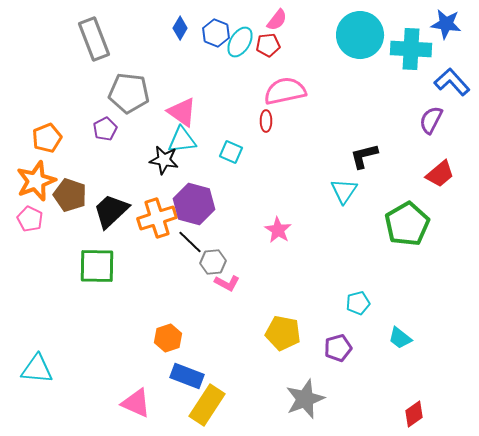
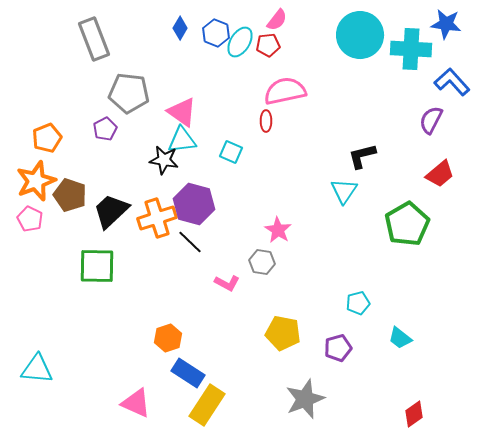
black L-shape at (364, 156): moved 2 px left
gray hexagon at (213, 262): moved 49 px right; rotated 15 degrees clockwise
blue rectangle at (187, 376): moved 1 px right, 3 px up; rotated 12 degrees clockwise
